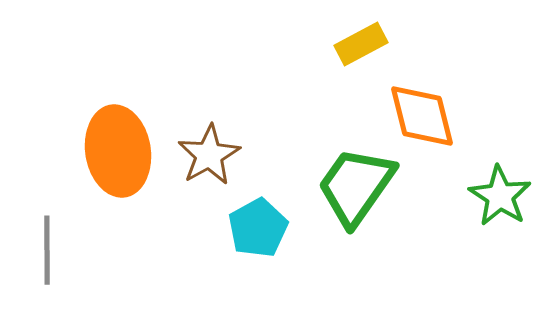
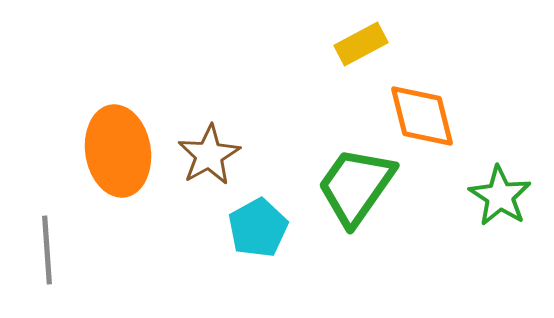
gray line: rotated 4 degrees counterclockwise
